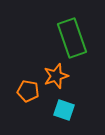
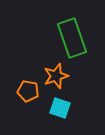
cyan square: moved 4 px left, 2 px up
